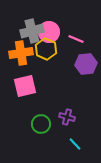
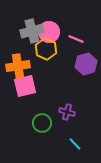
orange cross: moved 3 px left, 13 px down
purple hexagon: rotated 10 degrees counterclockwise
purple cross: moved 5 px up
green circle: moved 1 px right, 1 px up
